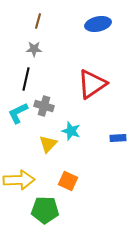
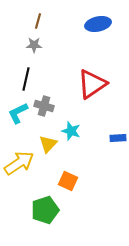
gray star: moved 4 px up
yellow arrow: moved 17 px up; rotated 32 degrees counterclockwise
green pentagon: rotated 20 degrees counterclockwise
